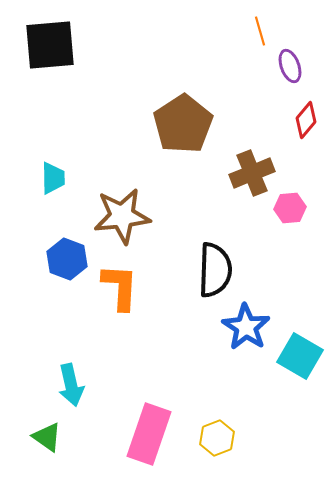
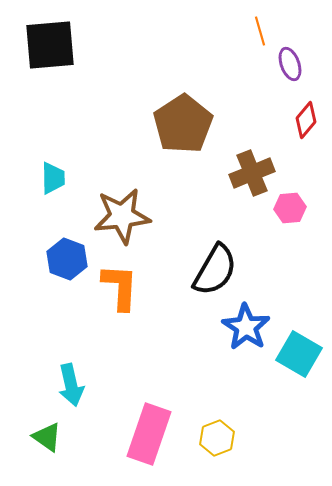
purple ellipse: moved 2 px up
black semicircle: rotated 28 degrees clockwise
cyan square: moved 1 px left, 2 px up
